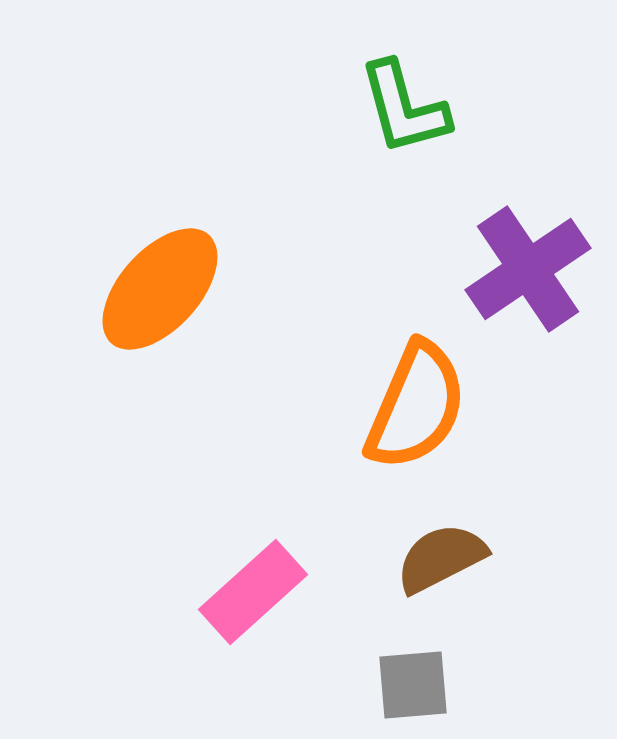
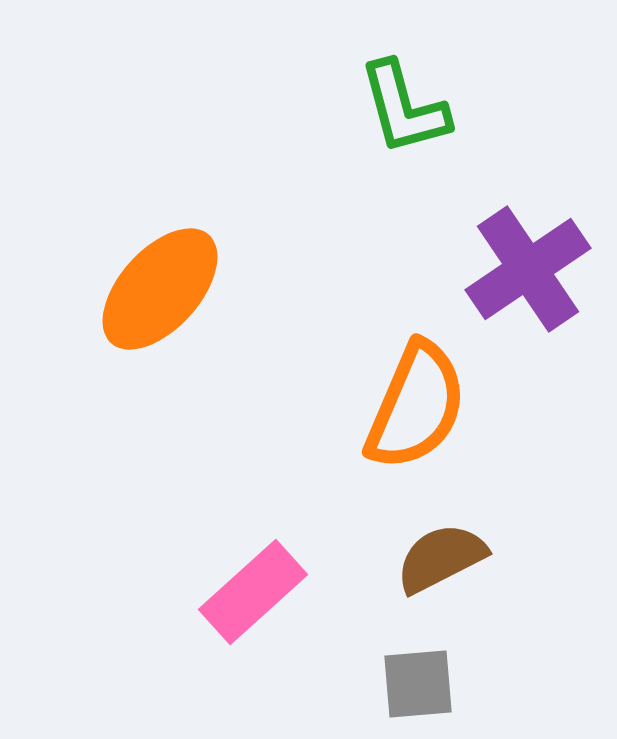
gray square: moved 5 px right, 1 px up
